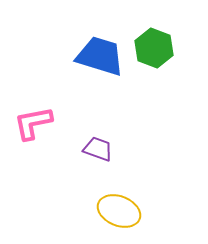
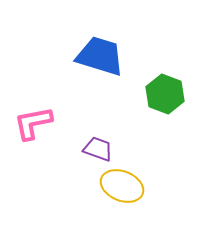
green hexagon: moved 11 px right, 46 px down
yellow ellipse: moved 3 px right, 25 px up
